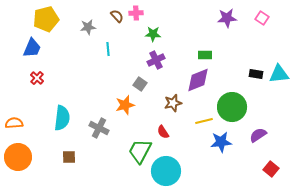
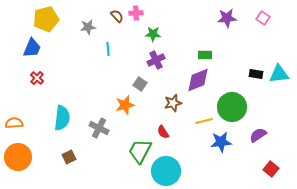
pink square: moved 1 px right
brown square: rotated 24 degrees counterclockwise
